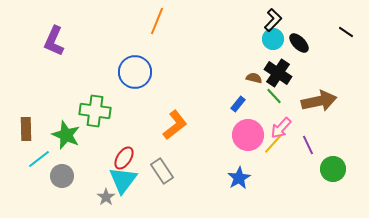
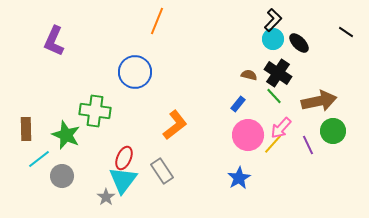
brown semicircle: moved 5 px left, 3 px up
red ellipse: rotated 10 degrees counterclockwise
green circle: moved 38 px up
